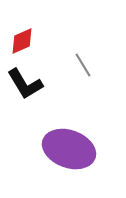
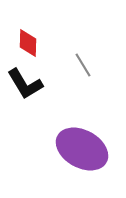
red diamond: moved 6 px right, 2 px down; rotated 64 degrees counterclockwise
purple ellipse: moved 13 px right; rotated 9 degrees clockwise
